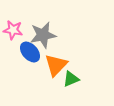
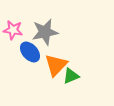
gray star: moved 2 px right, 3 px up
green triangle: moved 3 px up
